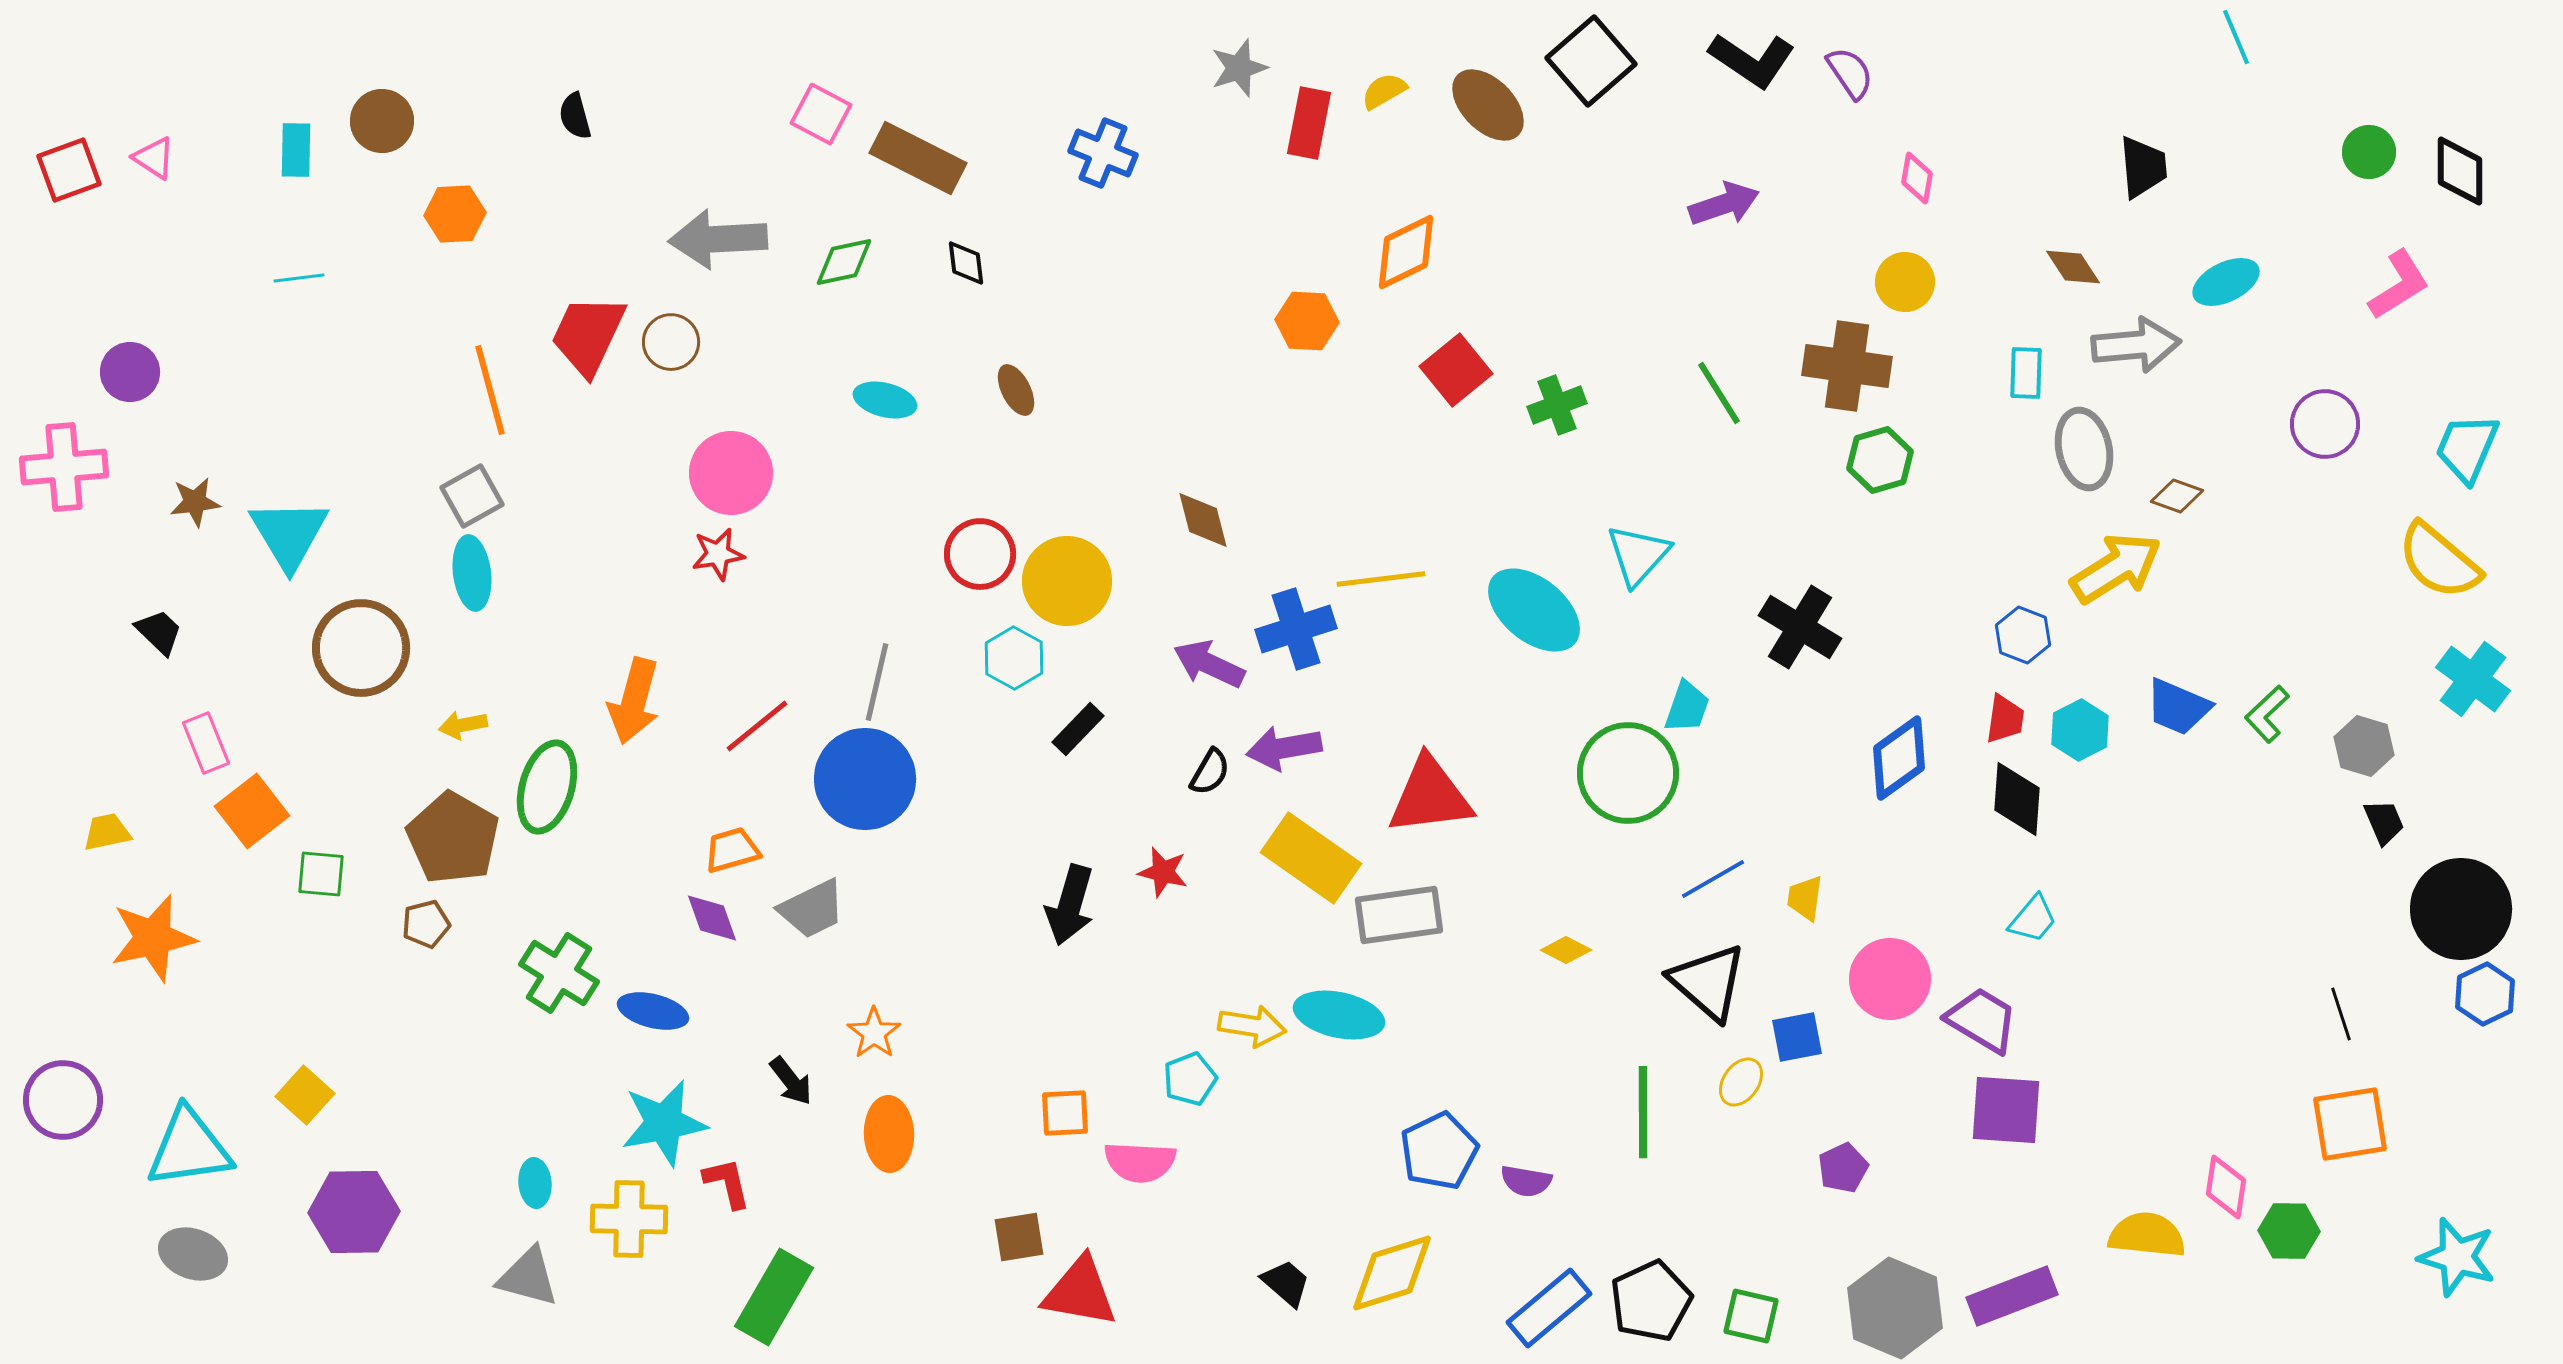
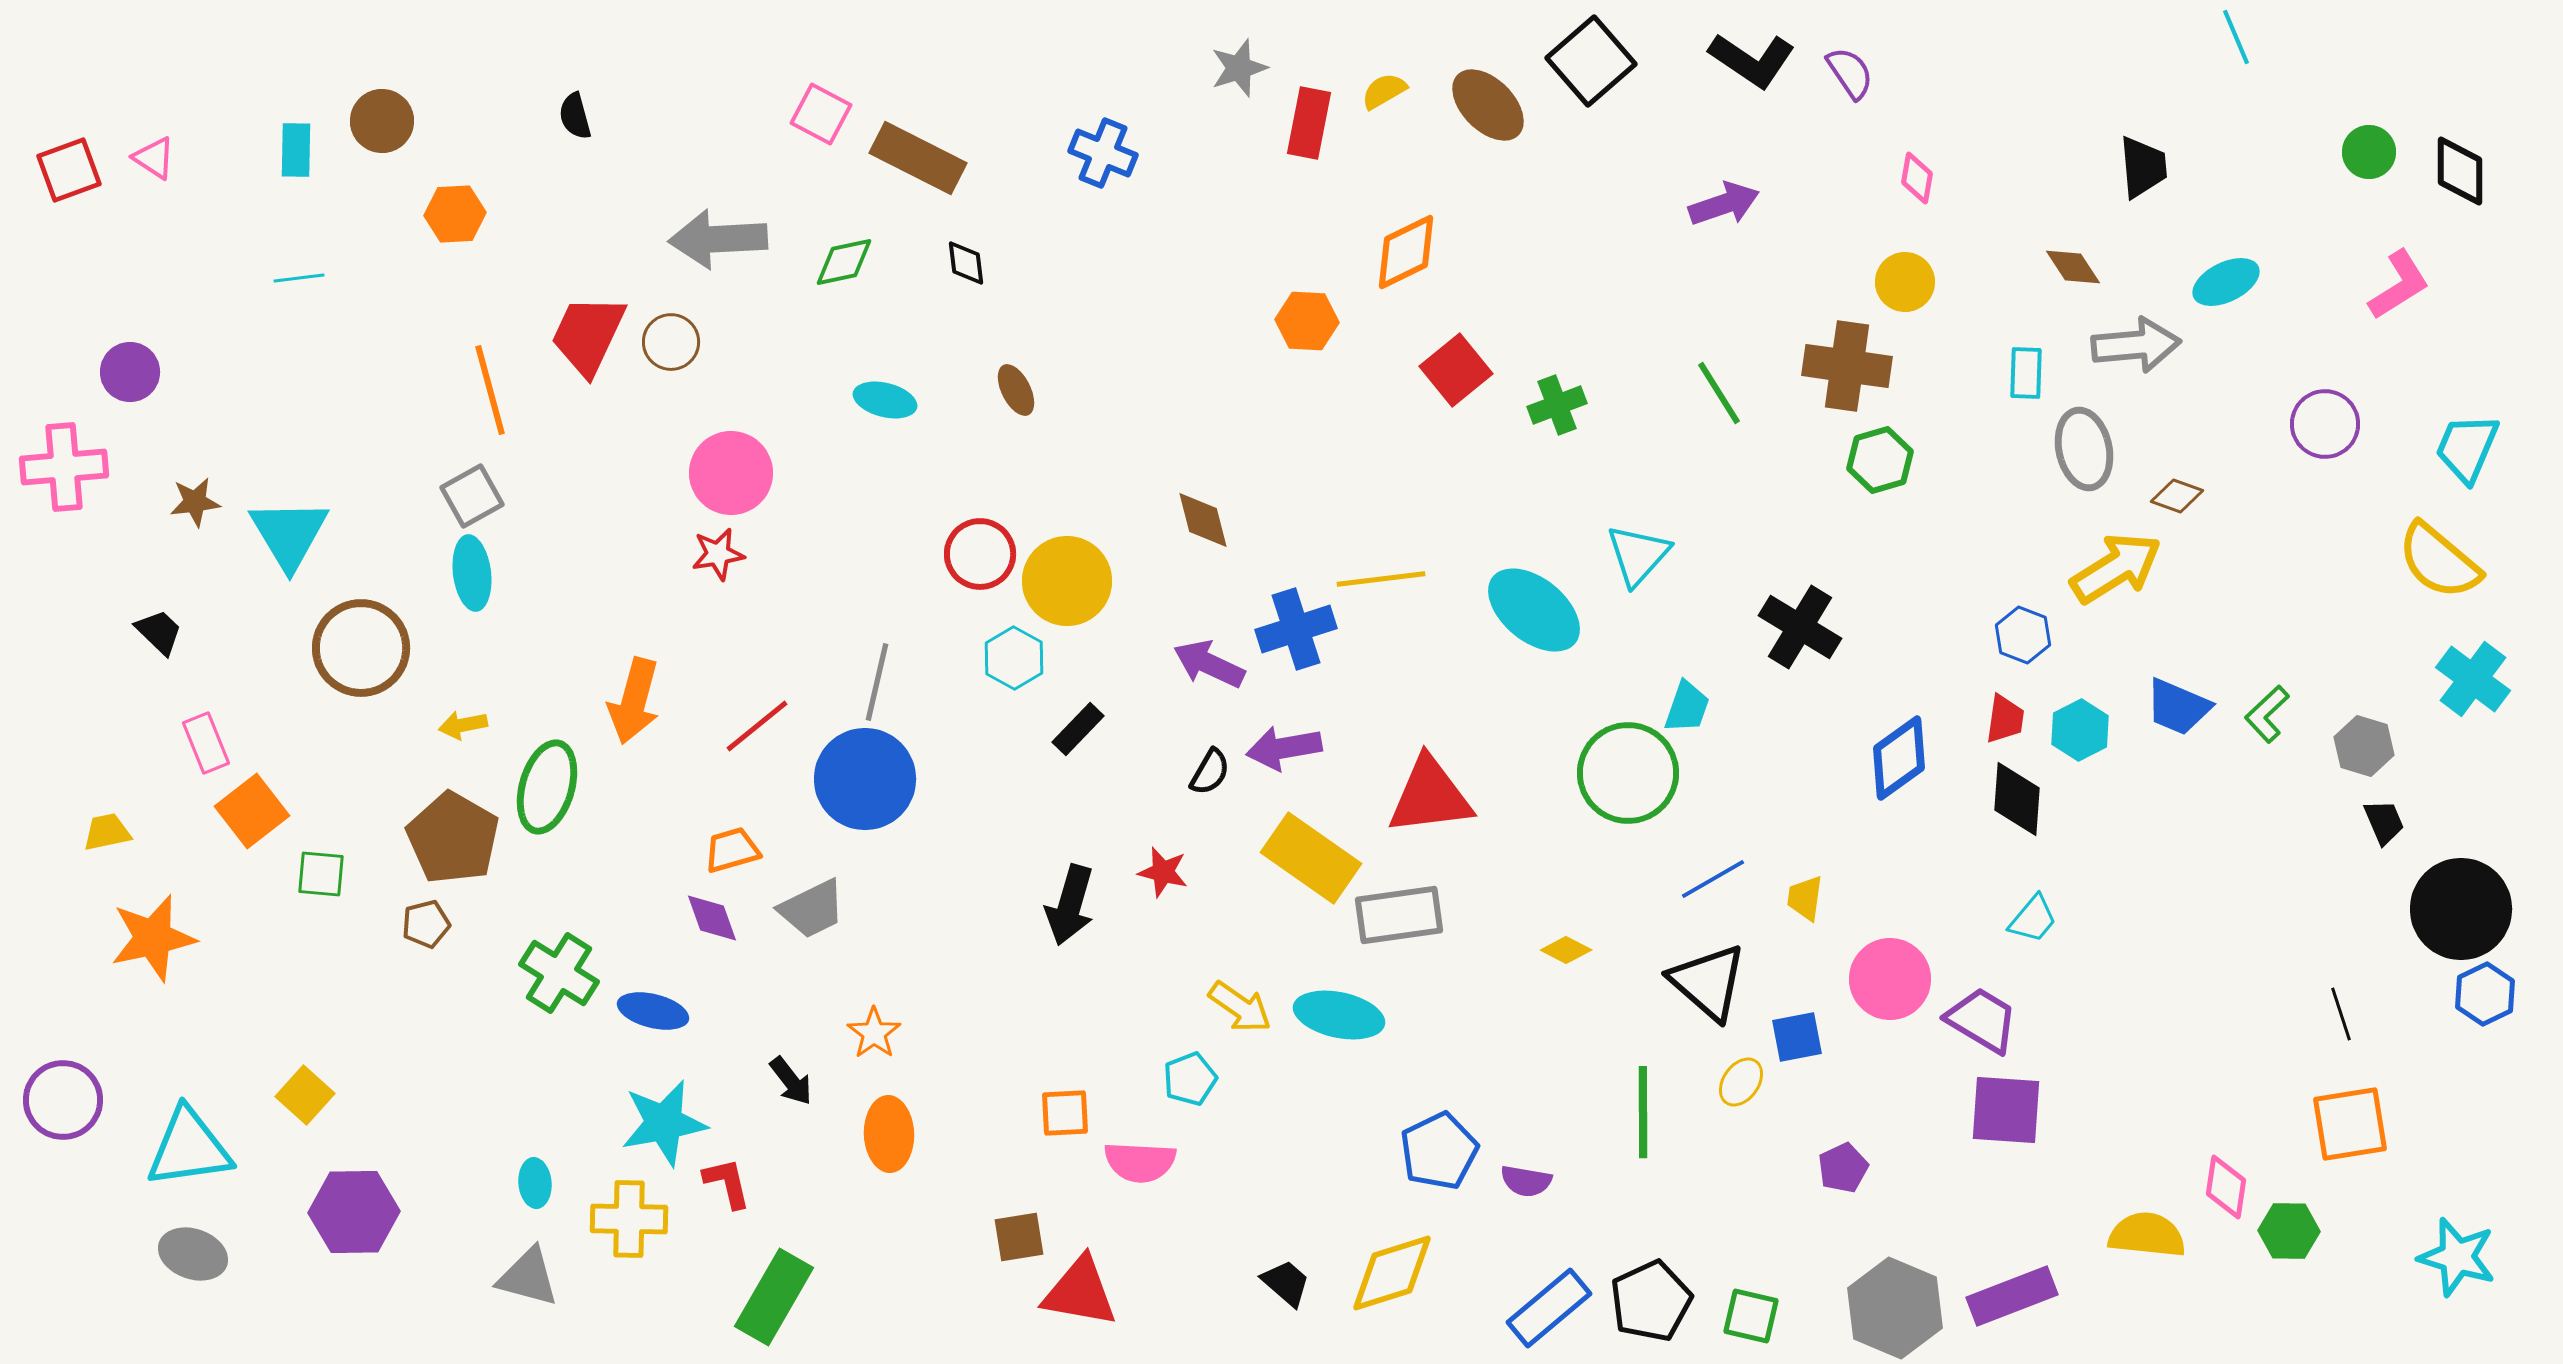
yellow arrow at (1252, 1026): moved 12 px left, 19 px up; rotated 26 degrees clockwise
